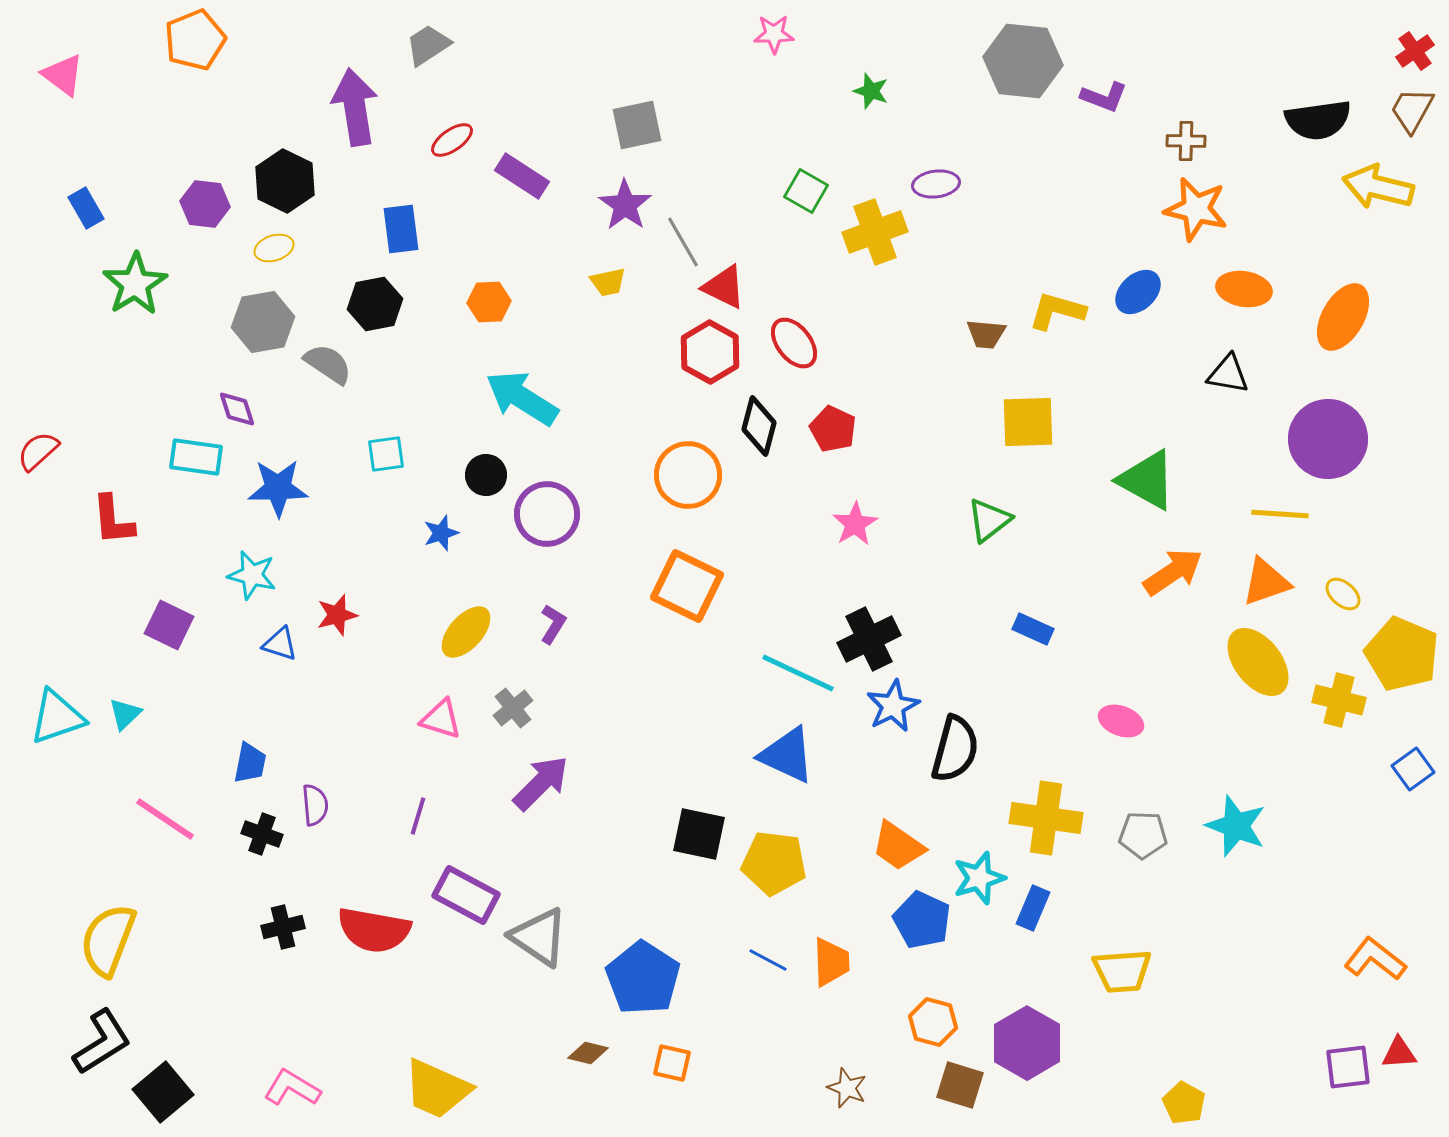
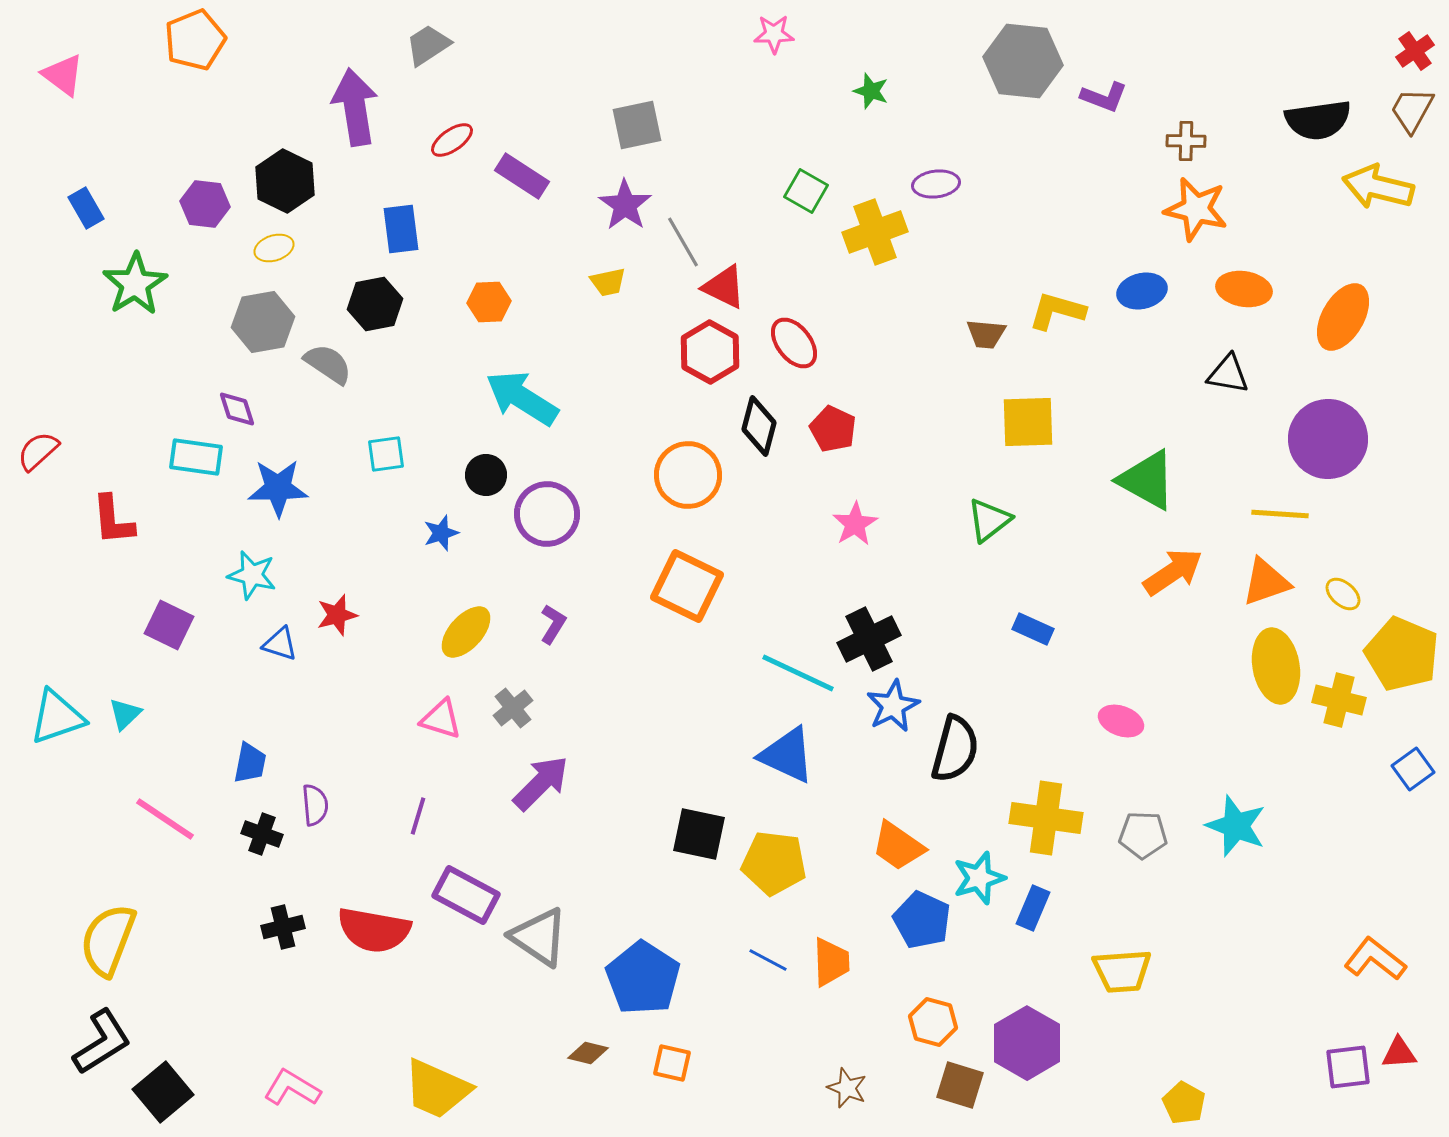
blue ellipse at (1138, 292): moved 4 px right, 1 px up; rotated 30 degrees clockwise
yellow ellipse at (1258, 662): moved 18 px right, 4 px down; rotated 28 degrees clockwise
